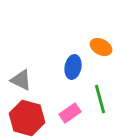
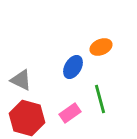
orange ellipse: rotated 50 degrees counterclockwise
blue ellipse: rotated 20 degrees clockwise
